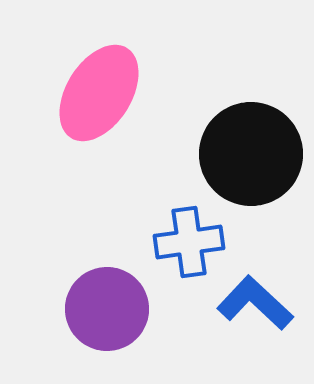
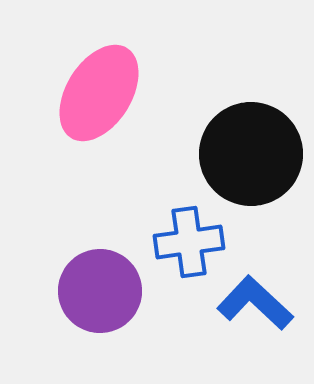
purple circle: moved 7 px left, 18 px up
